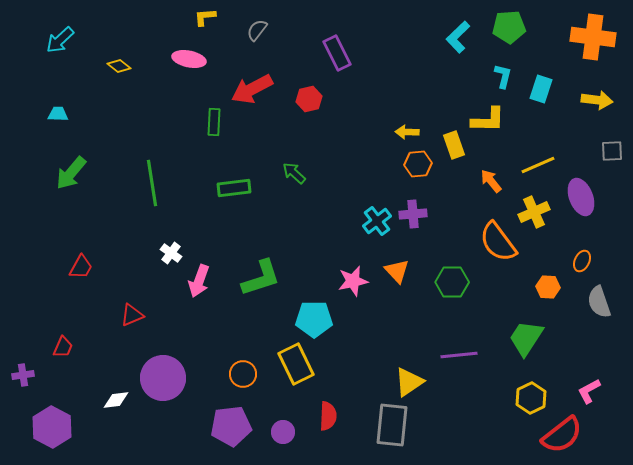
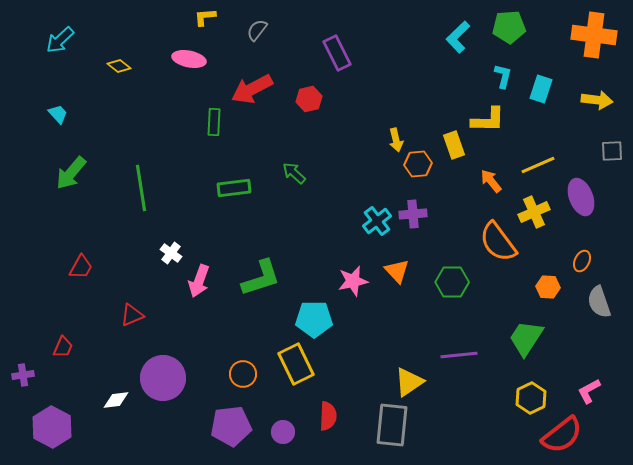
orange cross at (593, 37): moved 1 px right, 2 px up
cyan trapezoid at (58, 114): rotated 45 degrees clockwise
yellow arrow at (407, 132): moved 11 px left, 8 px down; rotated 105 degrees counterclockwise
green line at (152, 183): moved 11 px left, 5 px down
